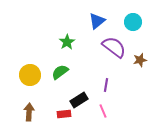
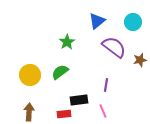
black rectangle: rotated 24 degrees clockwise
